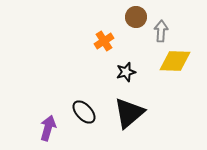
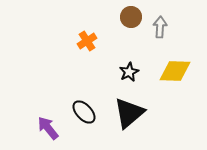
brown circle: moved 5 px left
gray arrow: moved 1 px left, 4 px up
orange cross: moved 17 px left
yellow diamond: moved 10 px down
black star: moved 3 px right; rotated 12 degrees counterclockwise
purple arrow: rotated 55 degrees counterclockwise
